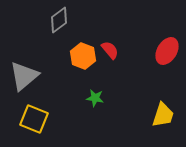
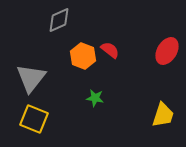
gray diamond: rotated 12 degrees clockwise
red semicircle: rotated 12 degrees counterclockwise
gray triangle: moved 7 px right, 2 px down; rotated 12 degrees counterclockwise
